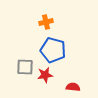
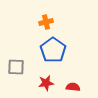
blue pentagon: rotated 20 degrees clockwise
gray square: moved 9 px left
red star: moved 1 px right, 8 px down
